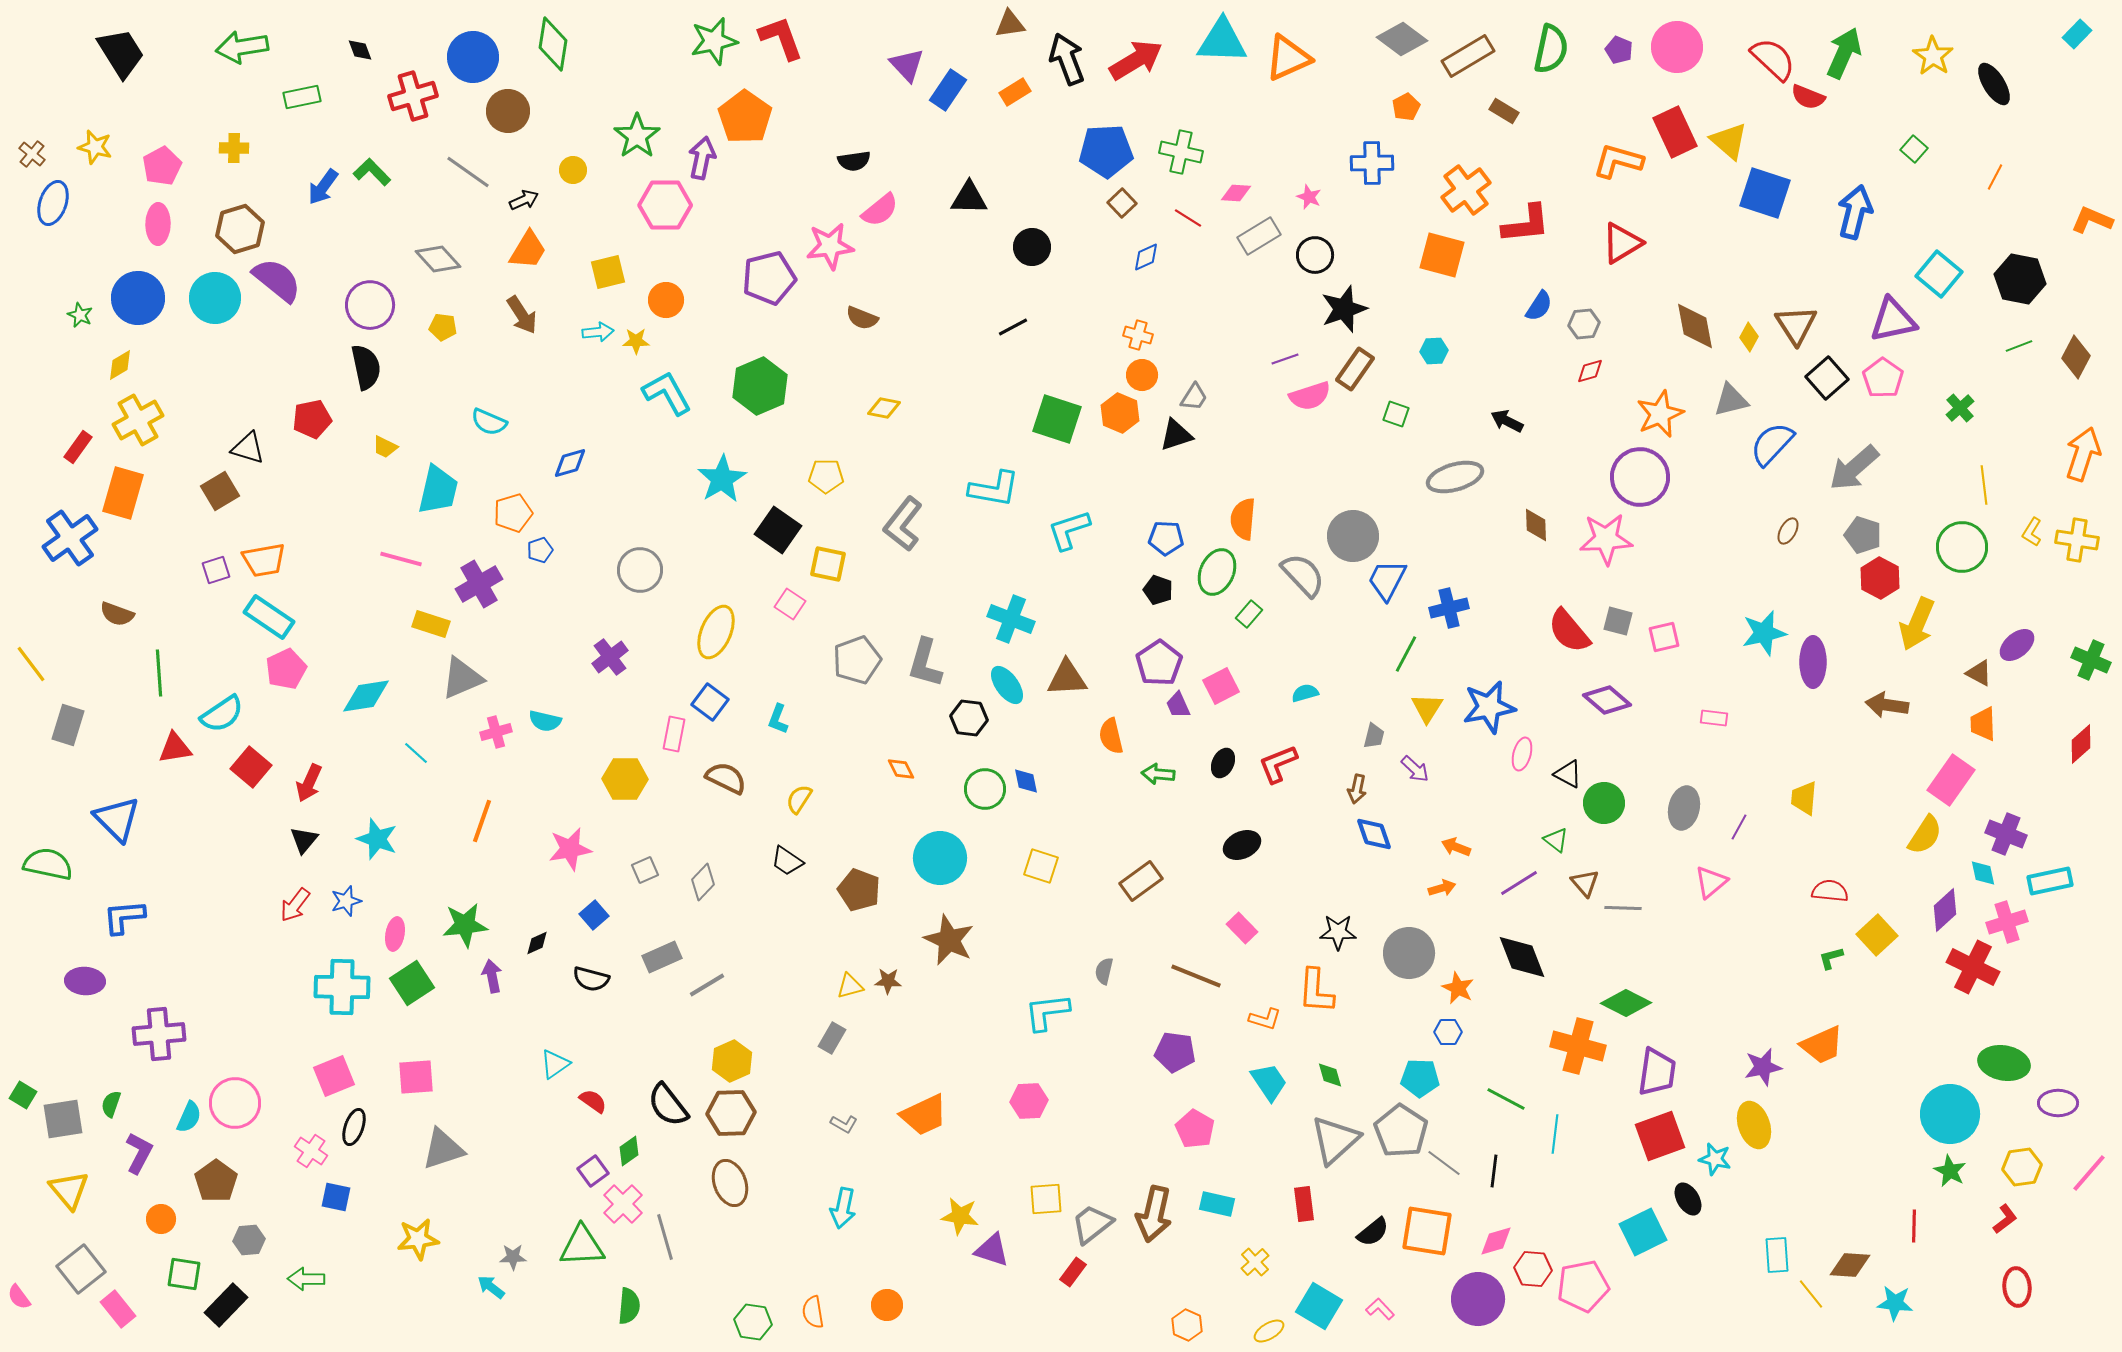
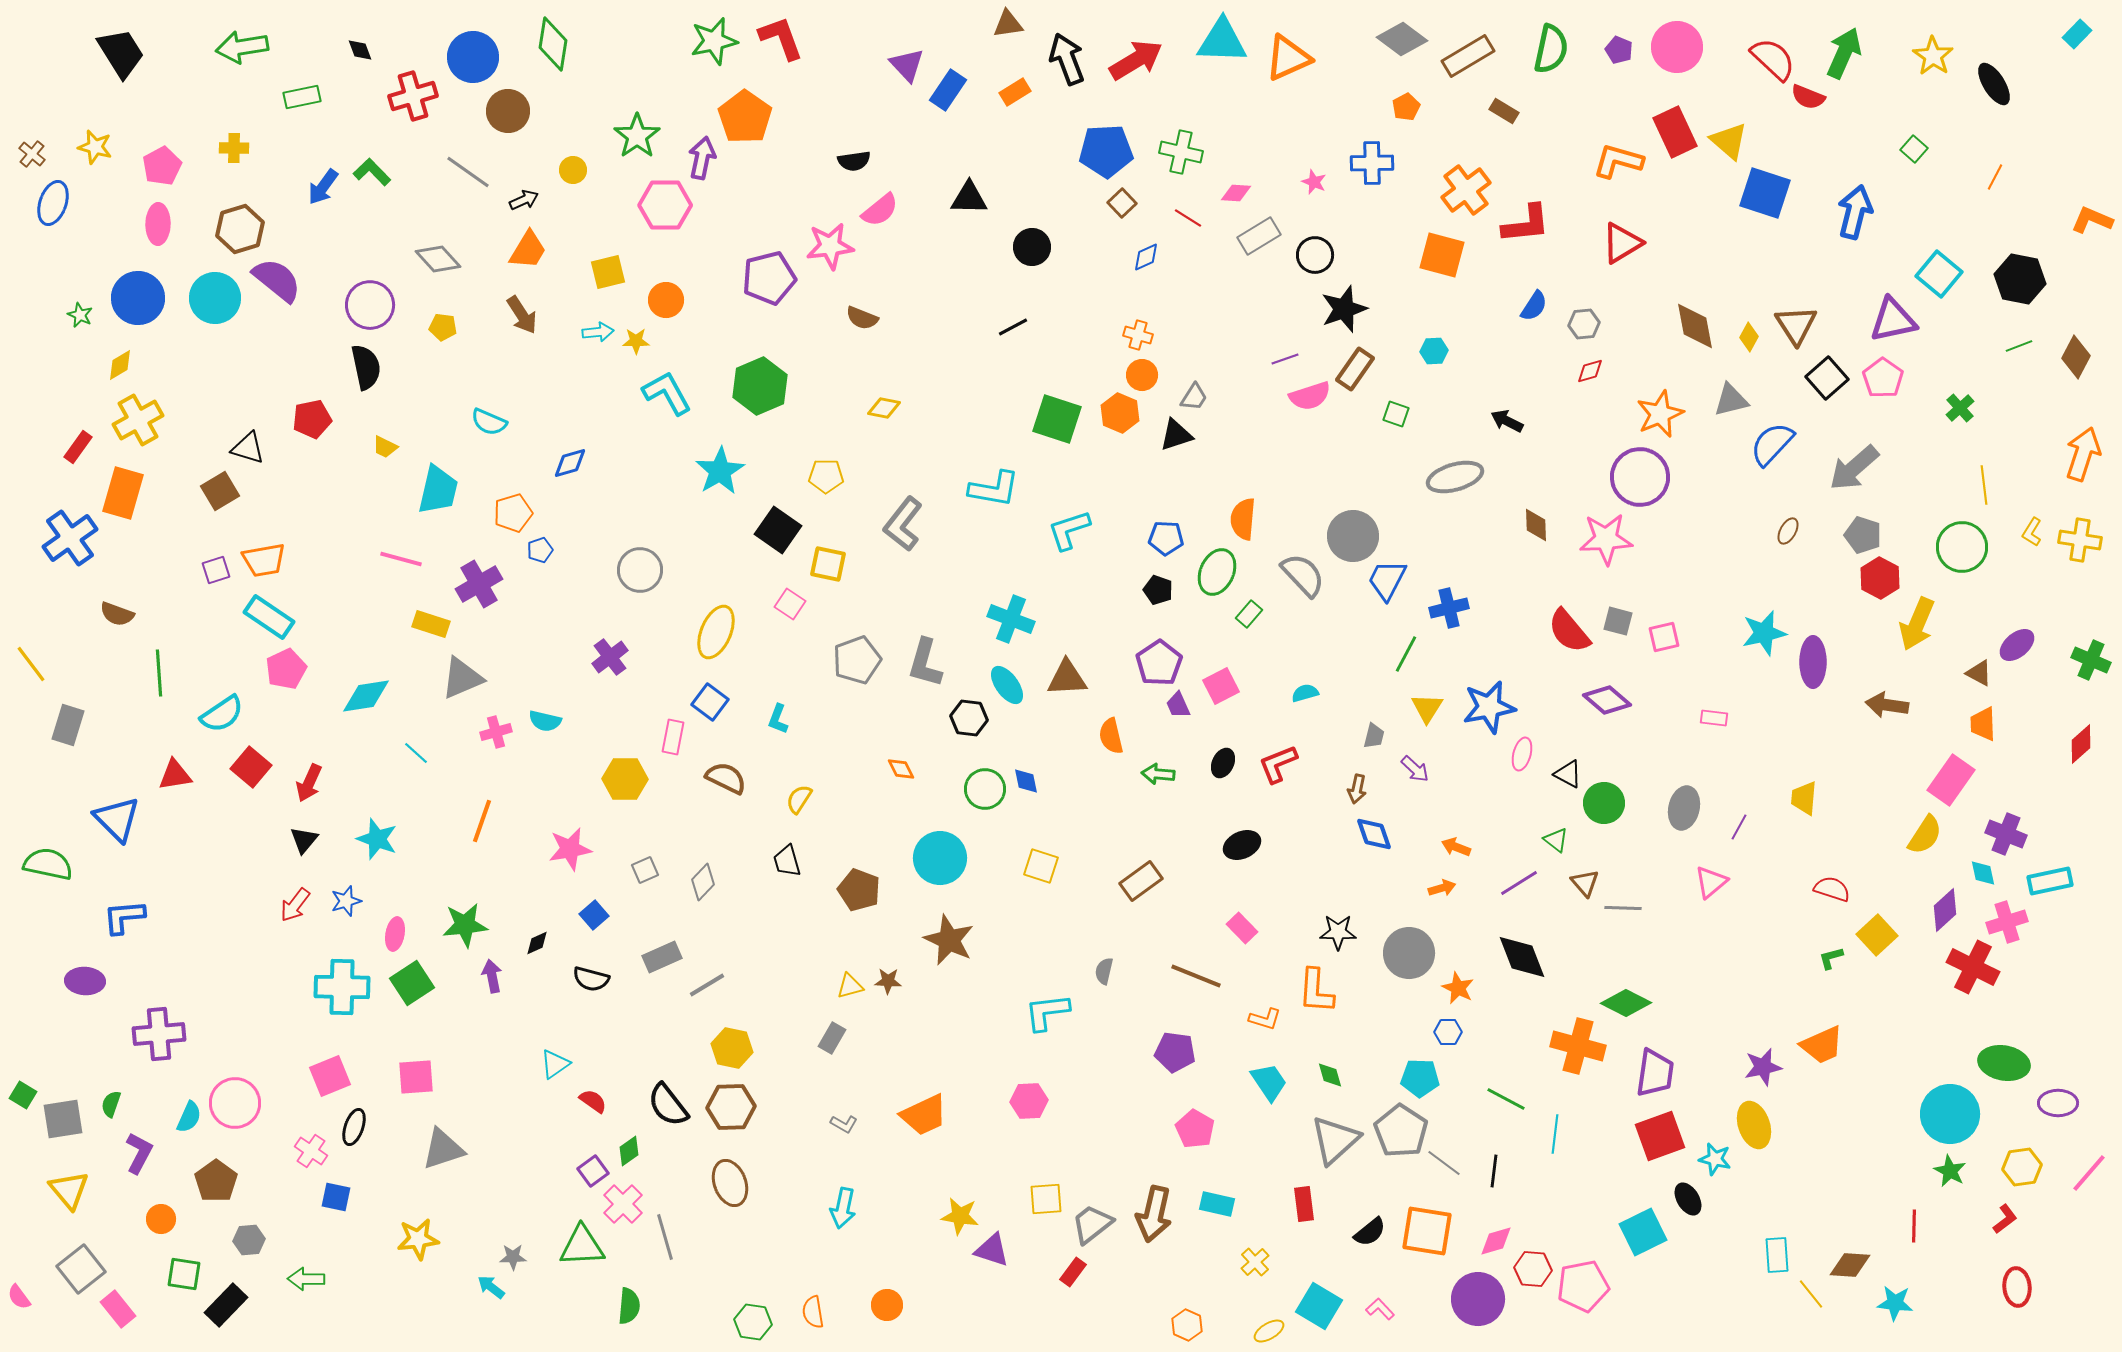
brown triangle at (1010, 24): moved 2 px left
pink star at (1309, 197): moved 5 px right, 15 px up
blue semicircle at (1539, 306): moved 5 px left
cyan star at (722, 479): moved 2 px left, 8 px up
yellow cross at (2077, 540): moved 3 px right
pink rectangle at (674, 734): moved 1 px left, 3 px down
red triangle at (175, 748): moved 27 px down
black trapezoid at (787, 861): rotated 40 degrees clockwise
red semicircle at (1830, 891): moved 2 px right, 2 px up; rotated 12 degrees clockwise
yellow hexagon at (732, 1061): moved 13 px up; rotated 24 degrees counterclockwise
purple trapezoid at (1657, 1072): moved 2 px left, 1 px down
pink square at (334, 1076): moved 4 px left
brown hexagon at (731, 1113): moved 6 px up
black semicircle at (1373, 1232): moved 3 px left
